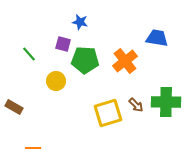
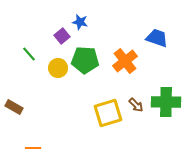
blue trapezoid: rotated 10 degrees clockwise
purple square: moved 1 px left, 8 px up; rotated 35 degrees clockwise
yellow circle: moved 2 px right, 13 px up
